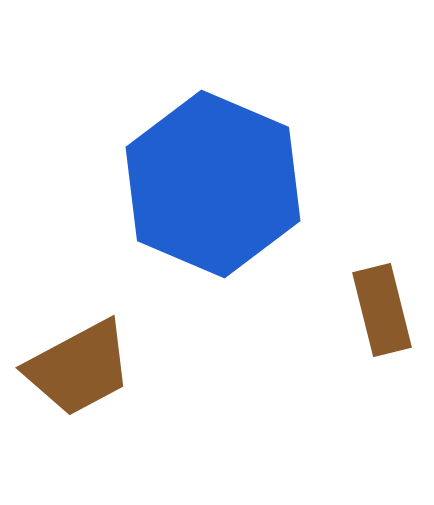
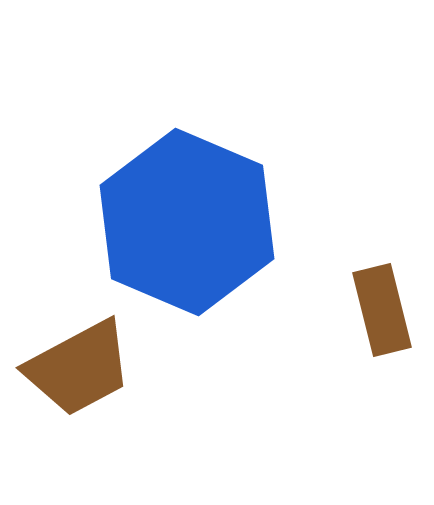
blue hexagon: moved 26 px left, 38 px down
